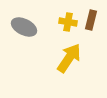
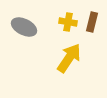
brown rectangle: moved 1 px right, 2 px down
